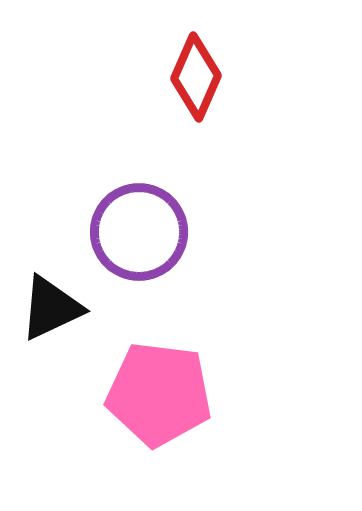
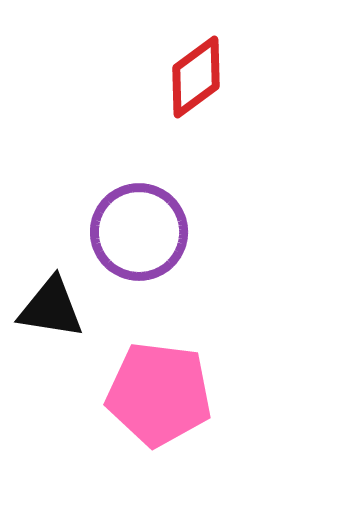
red diamond: rotated 30 degrees clockwise
black triangle: rotated 34 degrees clockwise
